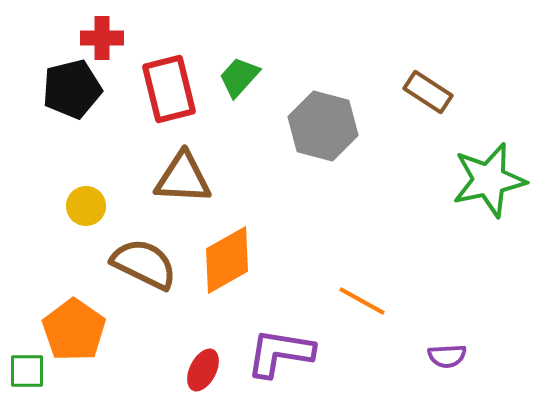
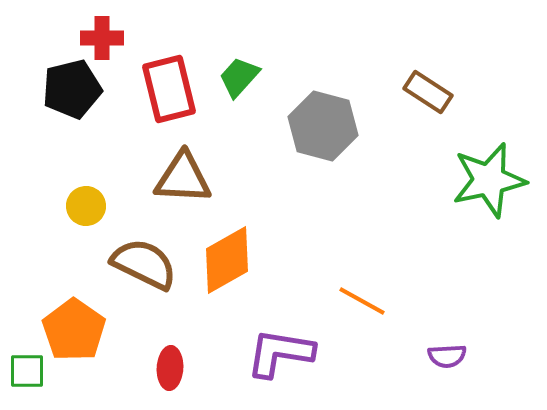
red ellipse: moved 33 px left, 2 px up; rotated 24 degrees counterclockwise
